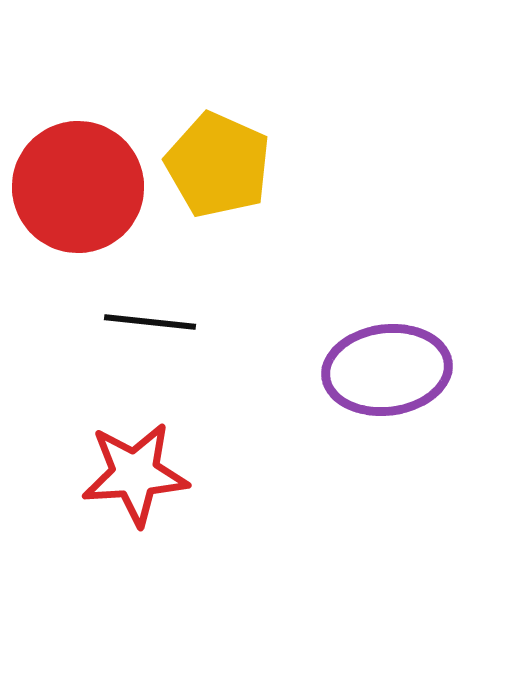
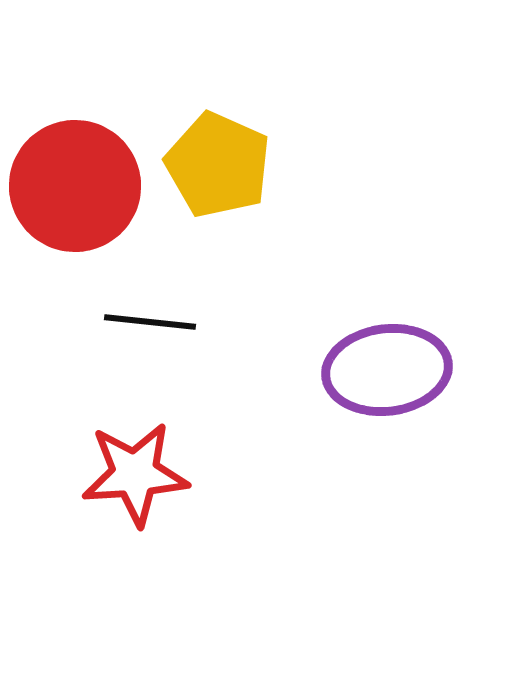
red circle: moved 3 px left, 1 px up
